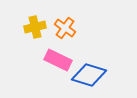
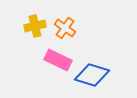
yellow cross: moved 1 px up
blue diamond: moved 3 px right
